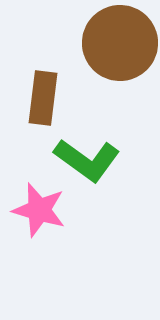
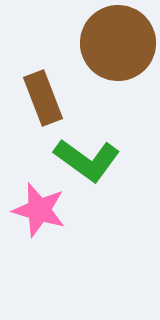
brown circle: moved 2 px left
brown rectangle: rotated 28 degrees counterclockwise
